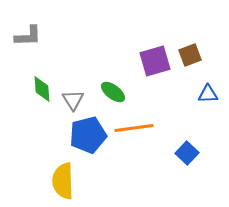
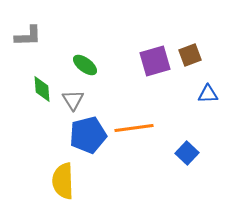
green ellipse: moved 28 px left, 27 px up
